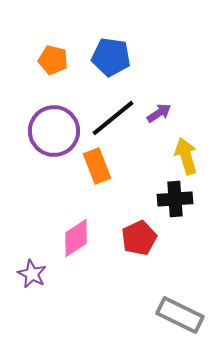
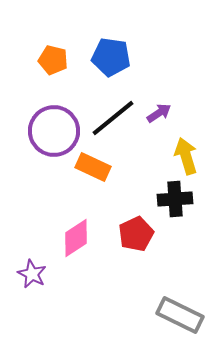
orange rectangle: moved 4 px left, 1 px down; rotated 44 degrees counterclockwise
red pentagon: moved 3 px left, 4 px up
